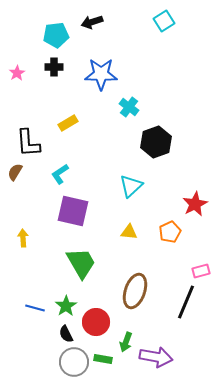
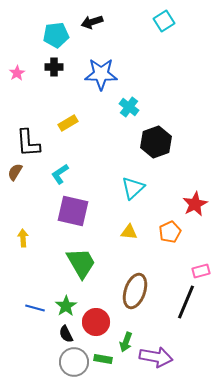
cyan triangle: moved 2 px right, 2 px down
